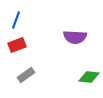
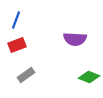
purple semicircle: moved 2 px down
green diamond: rotated 15 degrees clockwise
